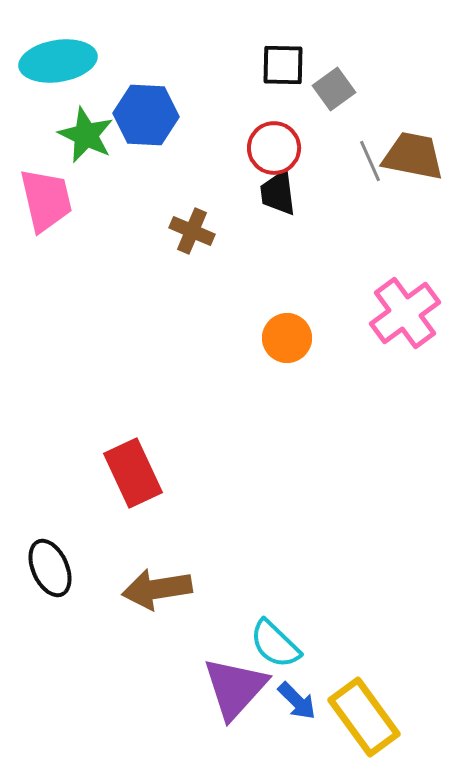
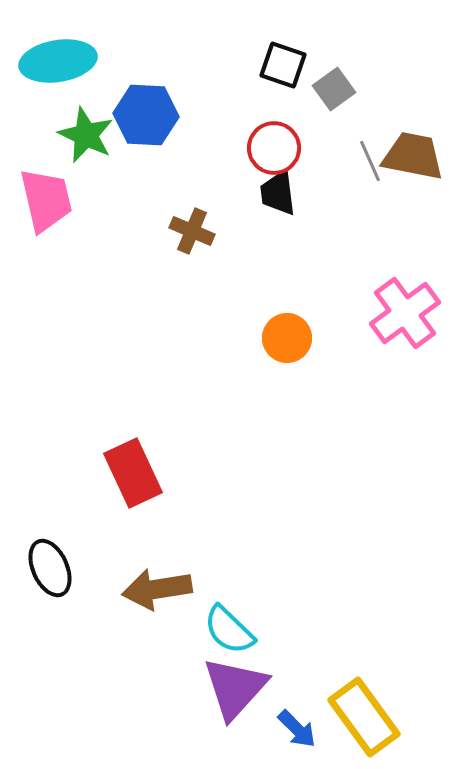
black square: rotated 18 degrees clockwise
cyan semicircle: moved 46 px left, 14 px up
blue arrow: moved 28 px down
